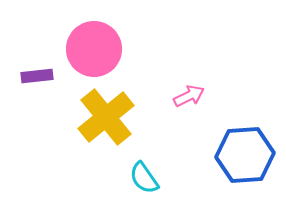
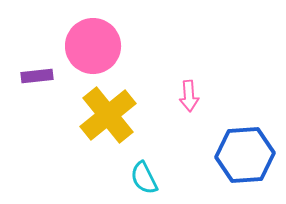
pink circle: moved 1 px left, 3 px up
pink arrow: rotated 112 degrees clockwise
yellow cross: moved 2 px right, 2 px up
cyan semicircle: rotated 8 degrees clockwise
